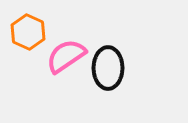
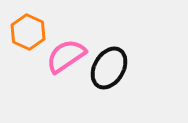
black ellipse: moved 1 px right; rotated 30 degrees clockwise
